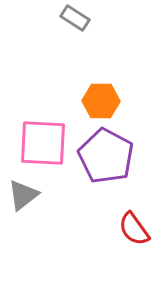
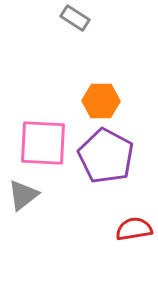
red semicircle: rotated 117 degrees clockwise
